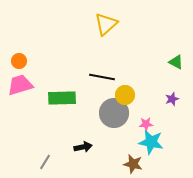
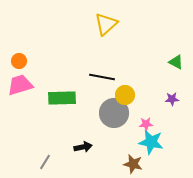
purple star: rotated 16 degrees clockwise
